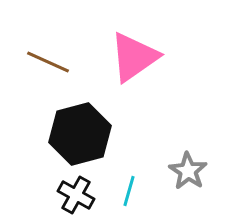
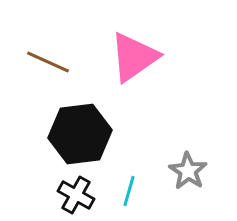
black hexagon: rotated 8 degrees clockwise
